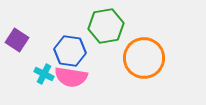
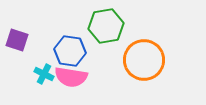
purple square: rotated 15 degrees counterclockwise
orange circle: moved 2 px down
